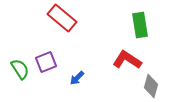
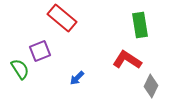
purple square: moved 6 px left, 11 px up
gray diamond: rotated 10 degrees clockwise
